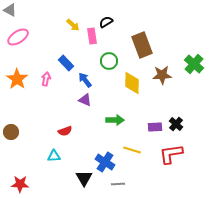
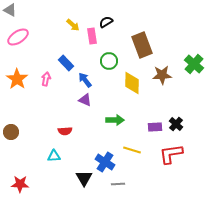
red semicircle: rotated 16 degrees clockwise
